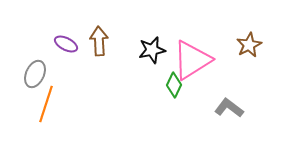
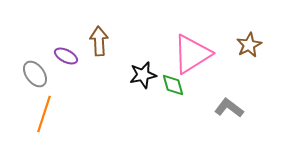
purple ellipse: moved 12 px down
black star: moved 9 px left, 25 px down
pink triangle: moved 6 px up
gray ellipse: rotated 60 degrees counterclockwise
green diamond: moved 1 px left; rotated 40 degrees counterclockwise
orange line: moved 2 px left, 10 px down
